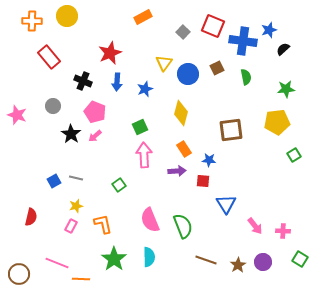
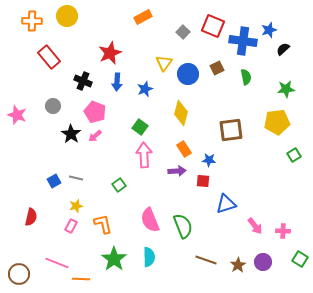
green square at (140, 127): rotated 28 degrees counterclockwise
blue triangle at (226, 204): rotated 45 degrees clockwise
